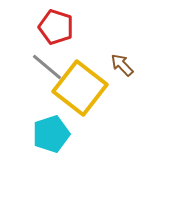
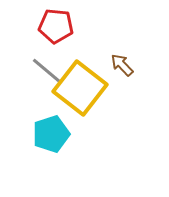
red pentagon: moved 1 px up; rotated 12 degrees counterclockwise
gray line: moved 4 px down
